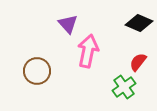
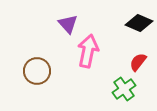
green cross: moved 2 px down
